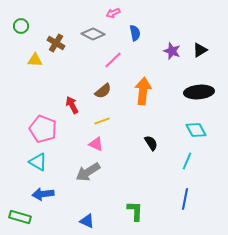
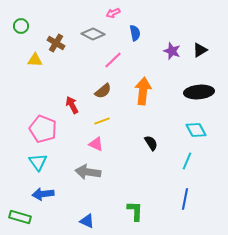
cyan triangle: rotated 24 degrees clockwise
gray arrow: rotated 40 degrees clockwise
